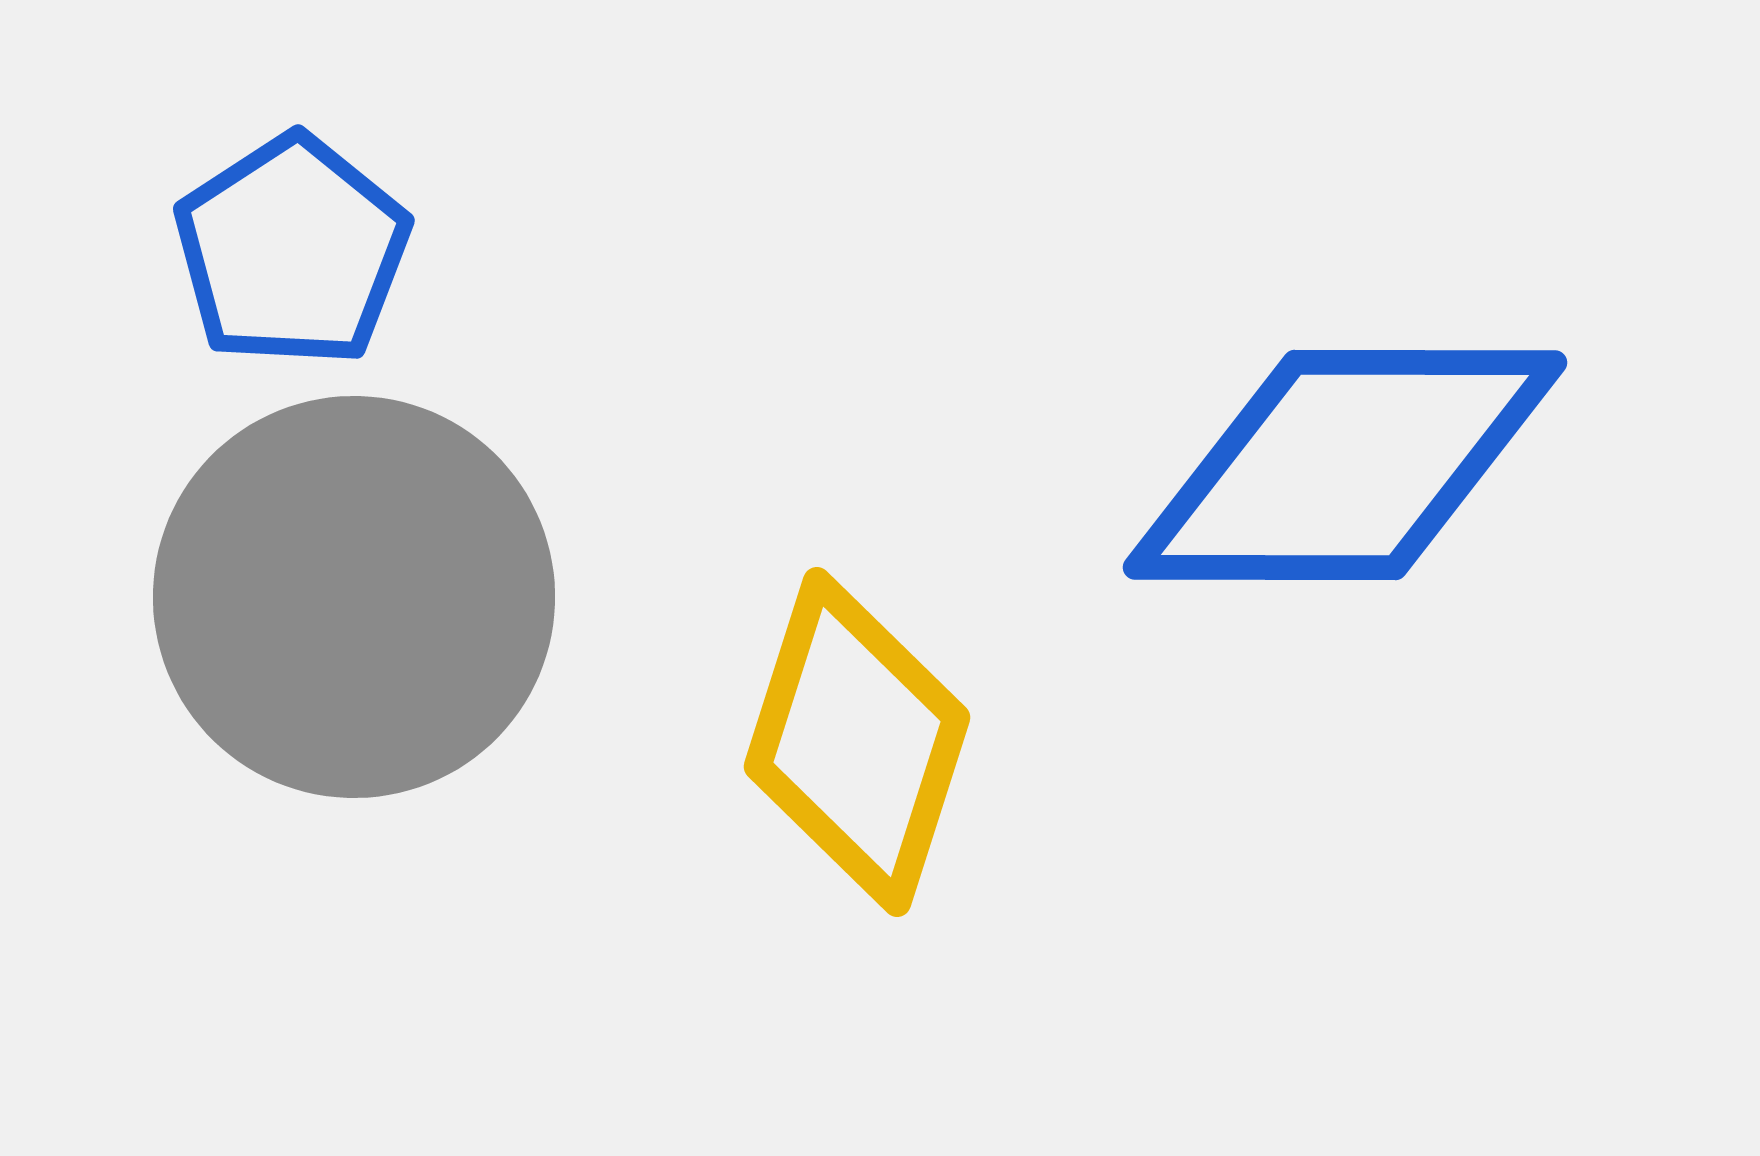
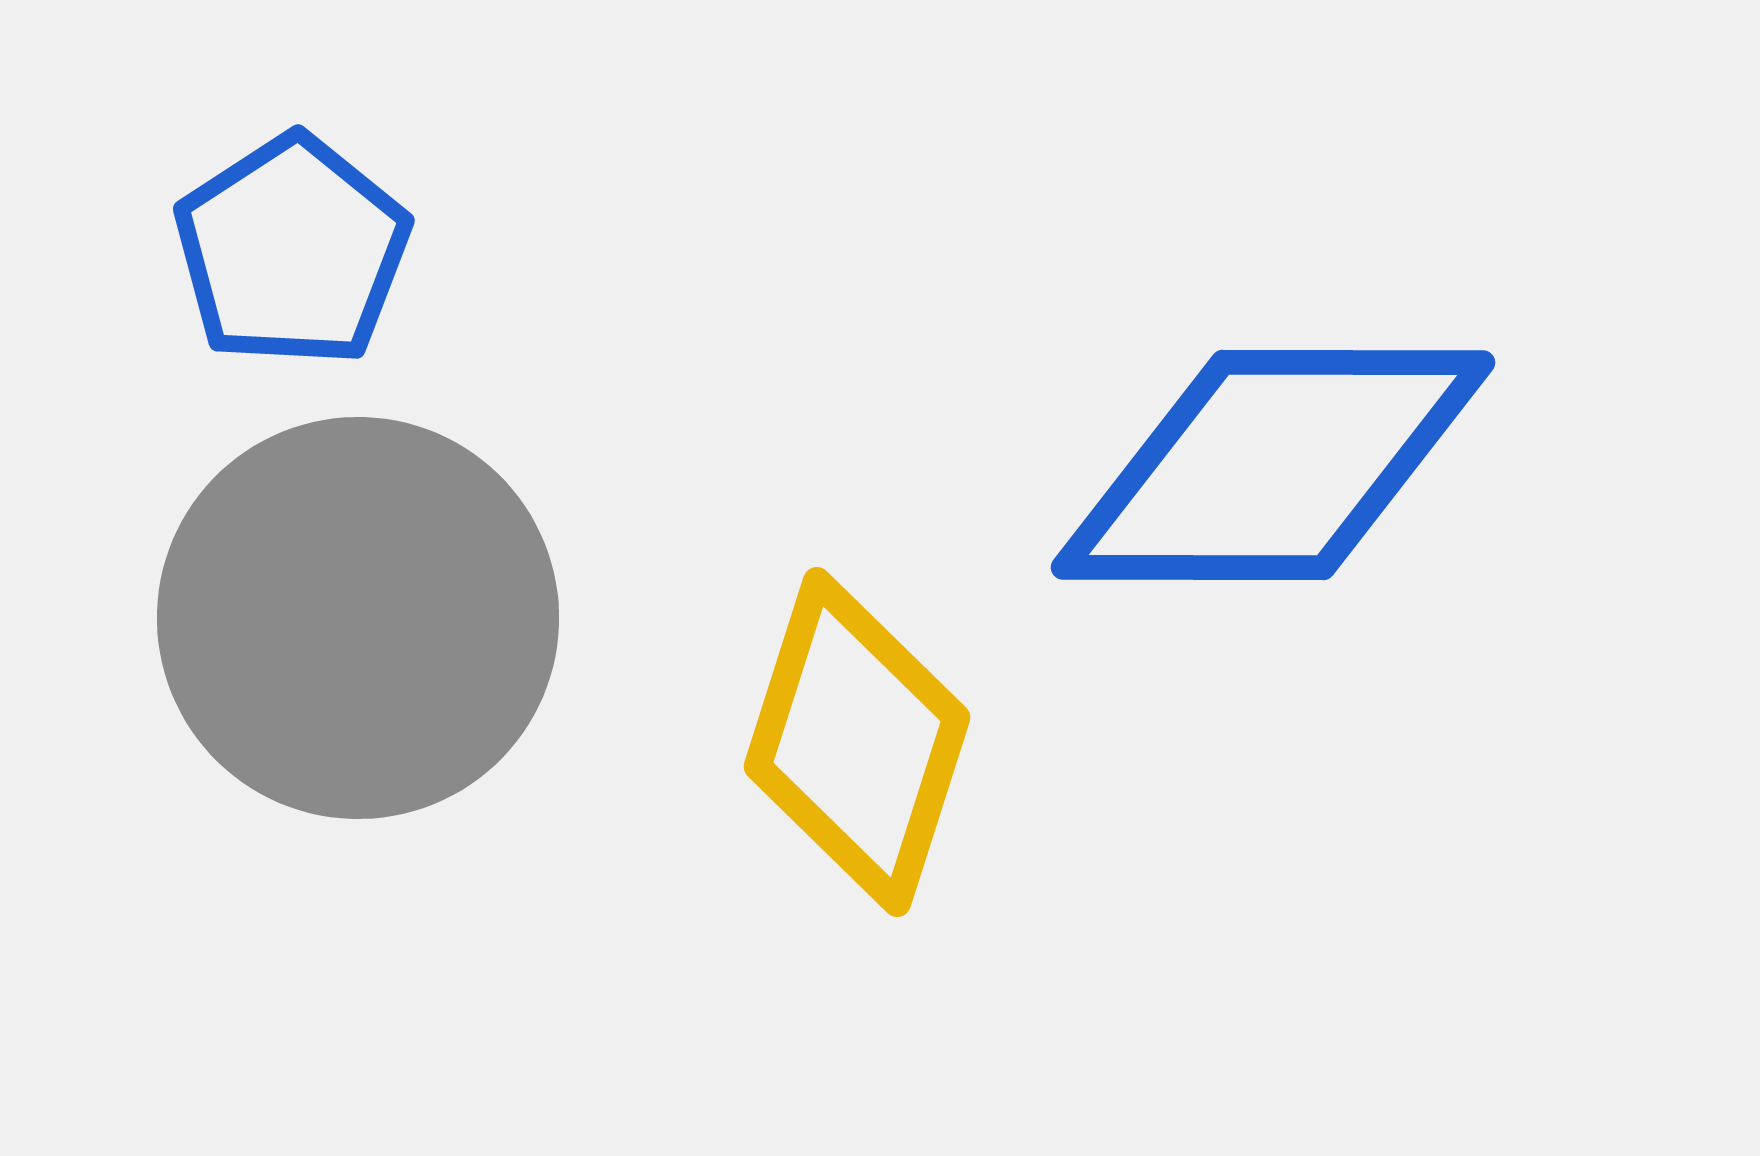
blue diamond: moved 72 px left
gray circle: moved 4 px right, 21 px down
